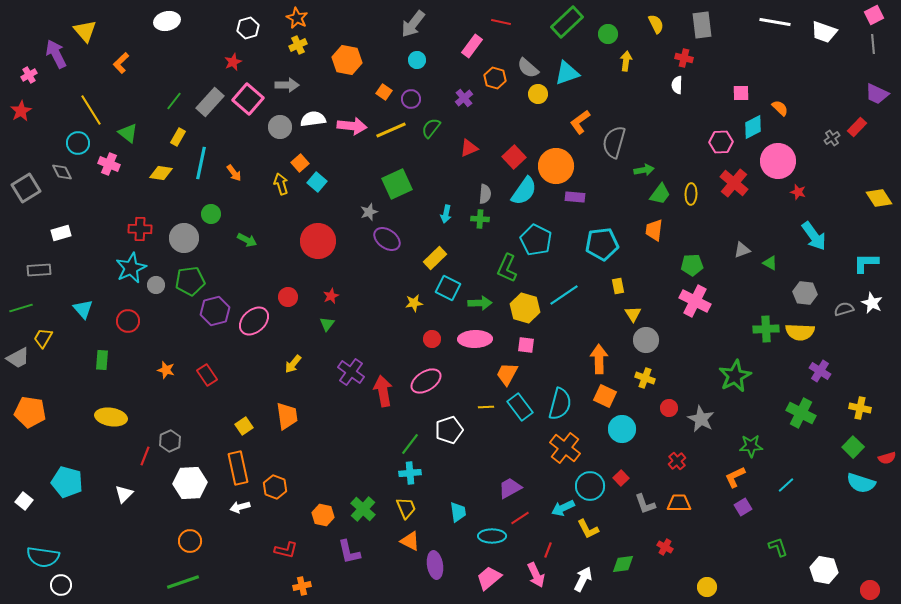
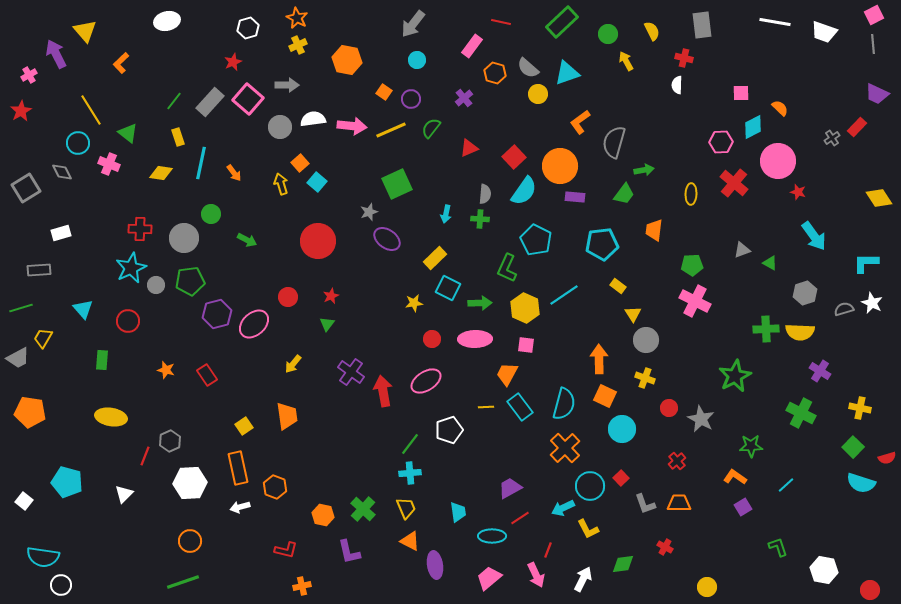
green rectangle at (567, 22): moved 5 px left
yellow semicircle at (656, 24): moved 4 px left, 7 px down
yellow arrow at (626, 61): rotated 36 degrees counterclockwise
orange hexagon at (495, 78): moved 5 px up
yellow rectangle at (178, 137): rotated 48 degrees counterclockwise
orange circle at (556, 166): moved 4 px right
green trapezoid at (660, 194): moved 36 px left
yellow rectangle at (618, 286): rotated 42 degrees counterclockwise
gray hexagon at (805, 293): rotated 25 degrees counterclockwise
yellow hexagon at (525, 308): rotated 8 degrees clockwise
purple hexagon at (215, 311): moved 2 px right, 3 px down
pink ellipse at (254, 321): moved 3 px down
cyan semicircle at (560, 404): moved 4 px right
orange cross at (565, 448): rotated 8 degrees clockwise
orange L-shape at (735, 477): rotated 60 degrees clockwise
